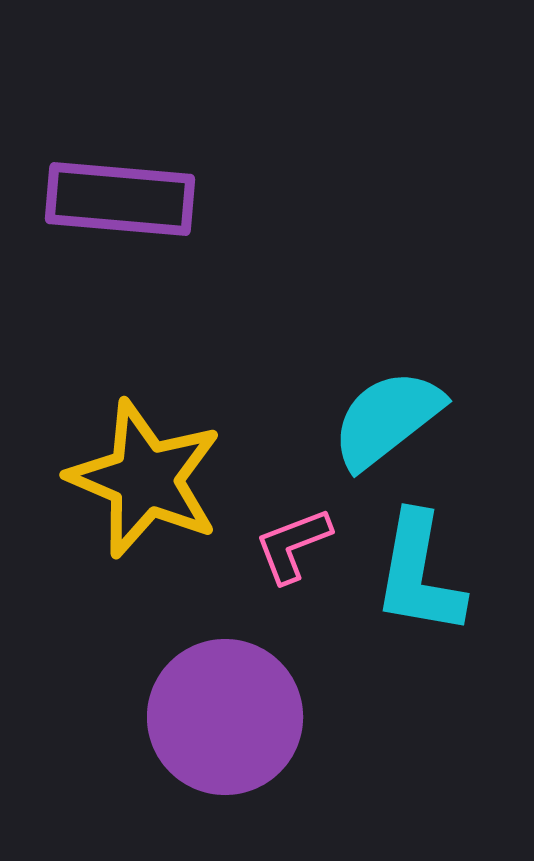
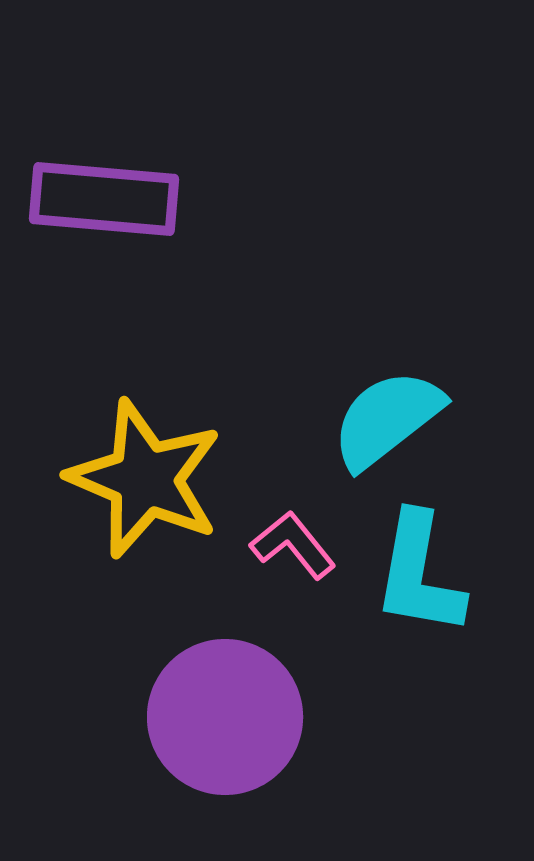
purple rectangle: moved 16 px left
pink L-shape: rotated 72 degrees clockwise
